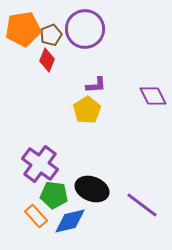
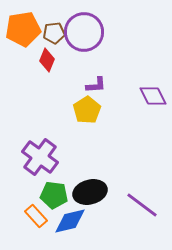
purple circle: moved 1 px left, 3 px down
brown pentagon: moved 3 px right, 2 px up; rotated 15 degrees clockwise
purple cross: moved 7 px up
black ellipse: moved 2 px left, 3 px down; rotated 36 degrees counterclockwise
